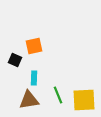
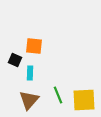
orange square: rotated 18 degrees clockwise
cyan rectangle: moved 4 px left, 5 px up
brown triangle: rotated 40 degrees counterclockwise
